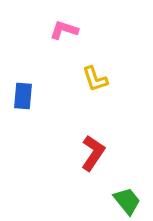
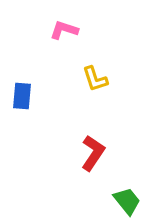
blue rectangle: moved 1 px left
